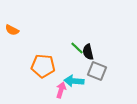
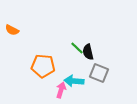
gray square: moved 2 px right, 2 px down
